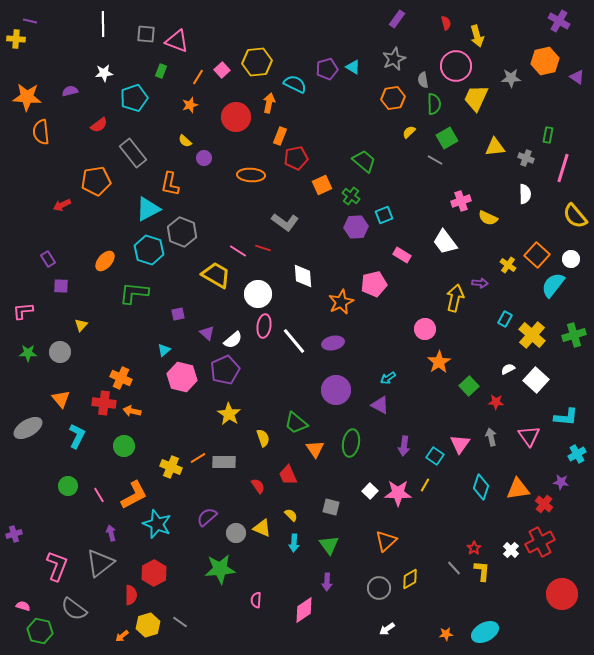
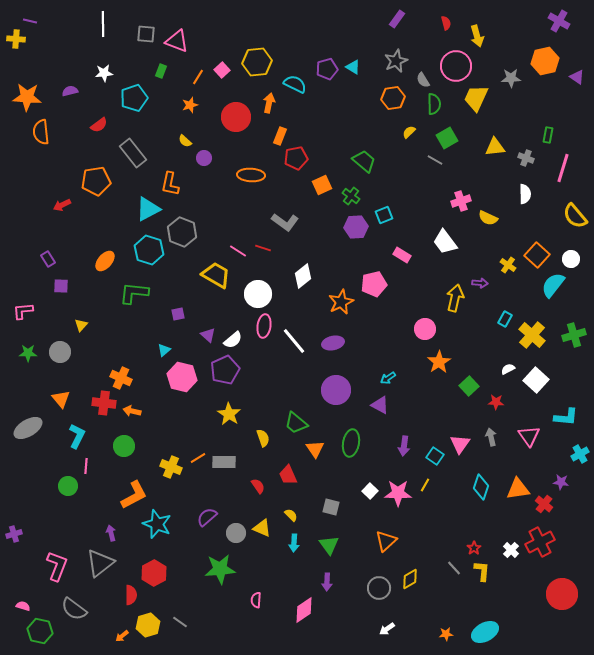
gray star at (394, 59): moved 2 px right, 2 px down
gray semicircle at (423, 80): rotated 21 degrees counterclockwise
white diamond at (303, 276): rotated 55 degrees clockwise
purple triangle at (207, 333): moved 1 px right, 2 px down
cyan cross at (577, 454): moved 3 px right
pink line at (99, 495): moved 13 px left, 29 px up; rotated 35 degrees clockwise
